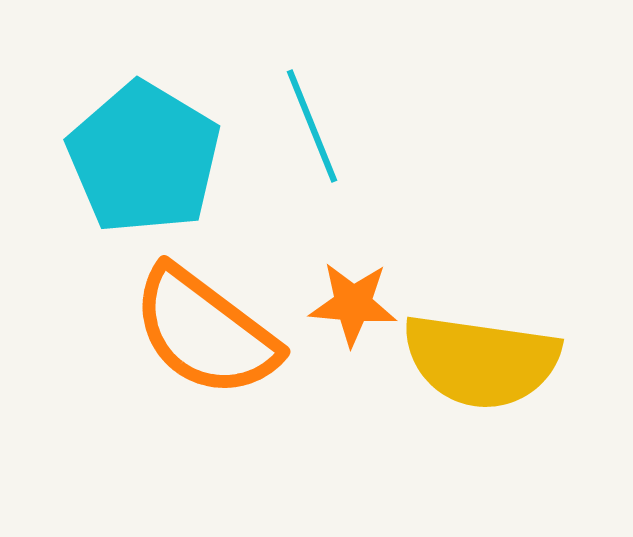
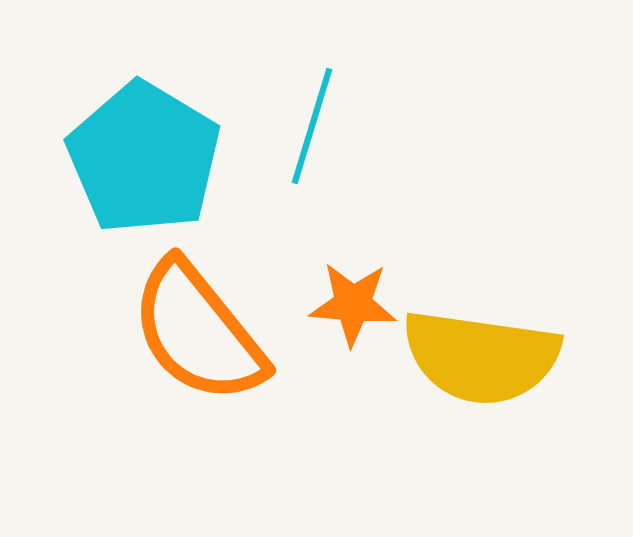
cyan line: rotated 39 degrees clockwise
orange semicircle: moved 7 px left; rotated 14 degrees clockwise
yellow semicircle: moved 4 px up
